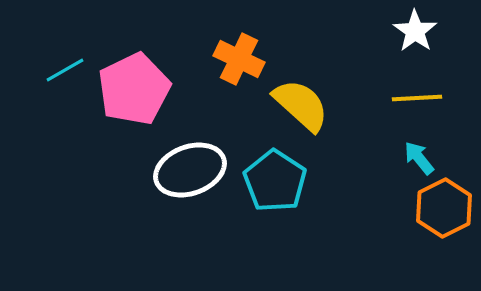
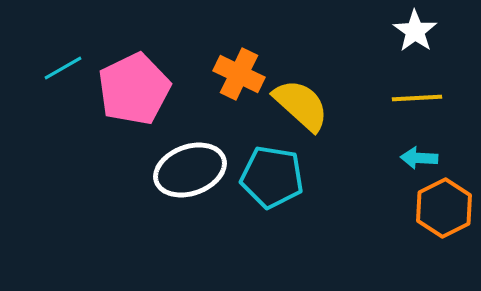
orange cross: moved 15 px down
cyan line: moved 2 px left, 2 px up
cyan arrow: rotated 48 degrees counterclockwise
cyan pentagon: moved 3 px left, 4 px up; rotated 24 degrees counterclockwise
